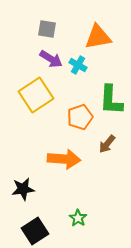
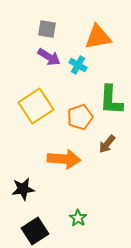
purple arrow: moved 2 px left, 2 px up
yellow square: moved 11 px down
